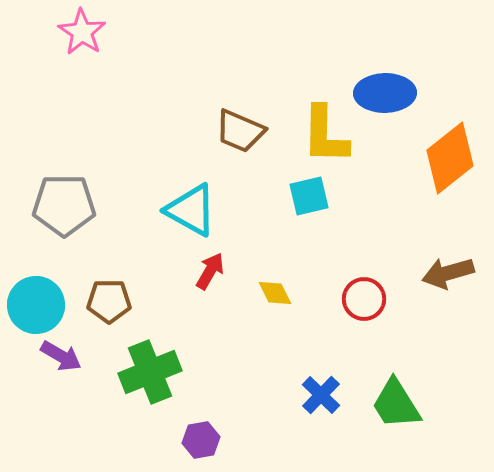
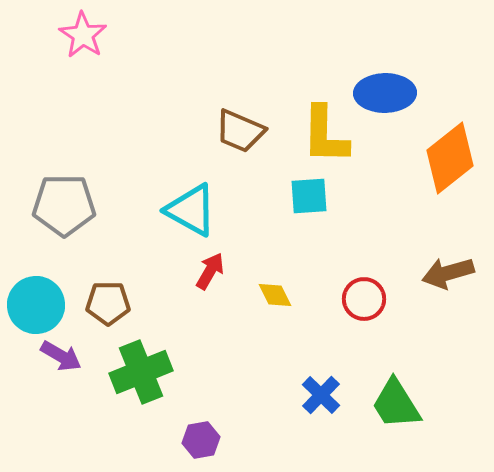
pink star: moved 1 px right, 3 px down
cyan square: rotated 9 degrees clockwise
yellow diamond: moved 2 px down
brown pentagon: moved 1 px left, 2 px down
green cross: moved 9 px left
